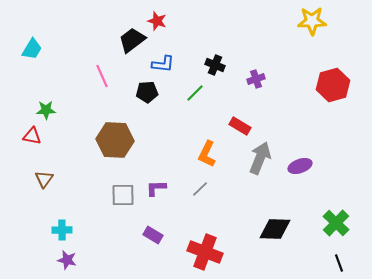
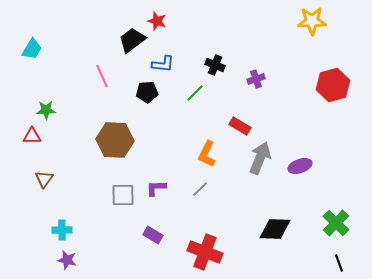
red triangle: rotated 12 degrees counterclockwise
